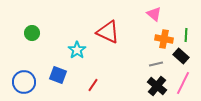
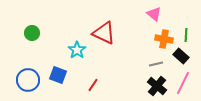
red triangle: moved 4 px left, 1 px down
blue circle: moved 4 px right, 2 px up
